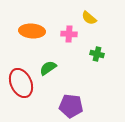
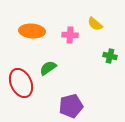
yellow semicircle: moved 6 px right, 6 px down
pink cross: moved 1 px right, 1 px down
green cross: moved 13 px right, 2 px down
purple pentagon: rotated 20 degrees counterclockwise
